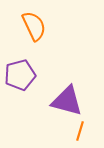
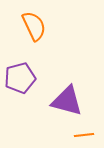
purple pentagon: moved 3 px down
orange line: moved 4 px right, 4 px down; rotated 66 degrees clockwise
